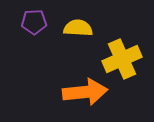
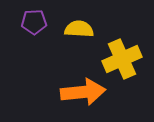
yellow semicircle: moved 1 px right, 1 px down
orange arrow: moved 2 px left
